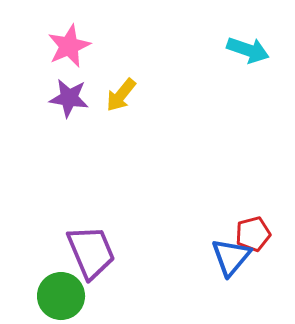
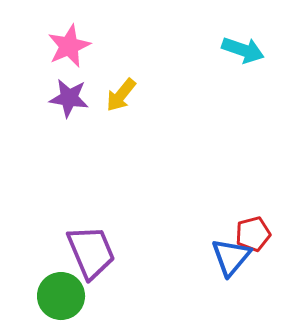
cyan arrow: moved 5 px left
